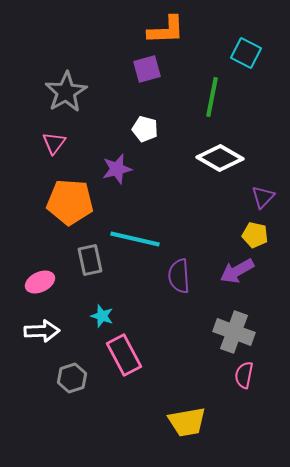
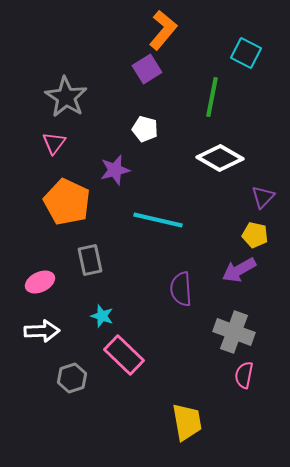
orange L-shape: moved 3 px left; rotated 48 degrees counterclockwise
purple square: rotated 16 degrees counterclockwise
gray star: moved 5 px down; rotated 9 degrees counterclockwise
purple star: moved 2 px left, 1 px down
orange pentagon: moved 3 px left; rotated 21 degrees clockwise
cyan line: moved 23 px right, 19 px up
purple arrow: moved 2 px right, 1 px up
purple semicircle: moved 2 px right, 13 px down
pink rectangle: rotated 18 degrees counterclockwise
yellow trapezoid: rotated 90 degrees counterclockwise
